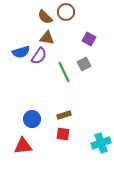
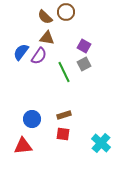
purple square: moved 5 px left, 7 px down
blue semicircle: rotated 144 degrees clockwise
cyan cross: rotated 30 degrees counterclockwise
